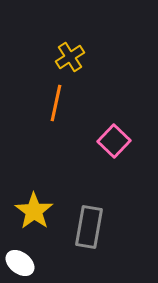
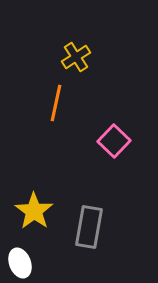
yellow cross: moved 6 px right
white ellipse: rotated 32 degrees clockwise
